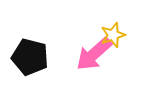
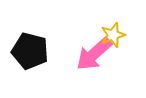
black pentagon: moved 6 px up
